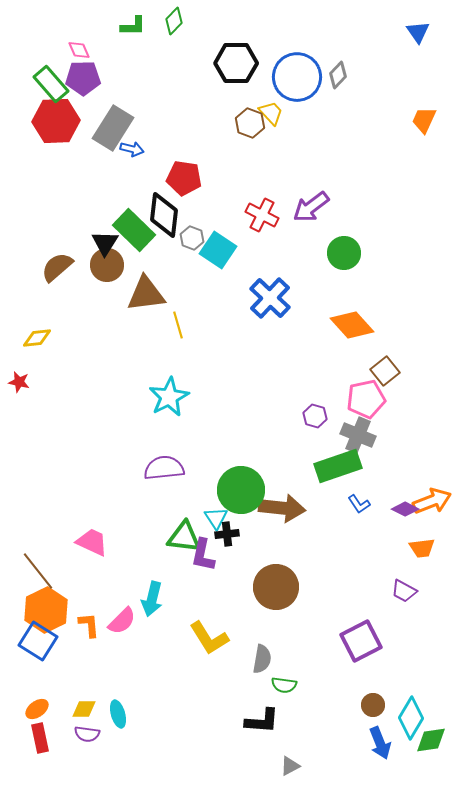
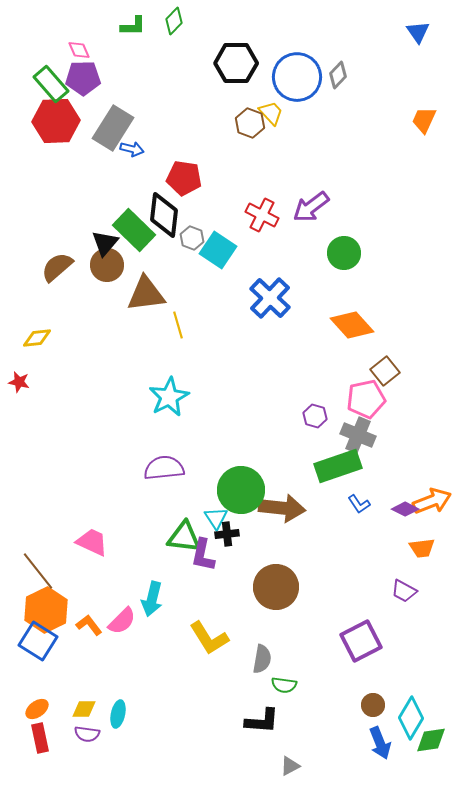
black triangle at (105, 243): rotated 8 degrees clockwise
orange L-shape at (89, 625): rotated 32 degrees counterclockwise
cyan ellipse at (118, 714): rotated 28 degrees clockwise
